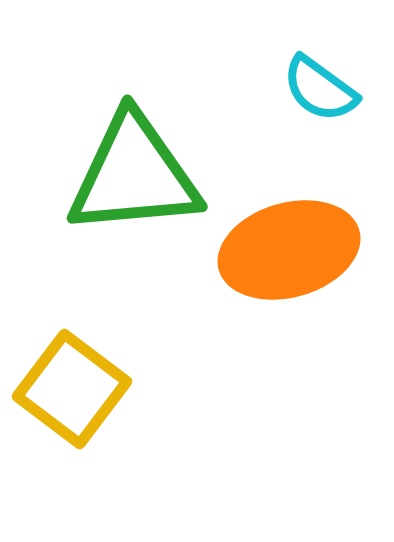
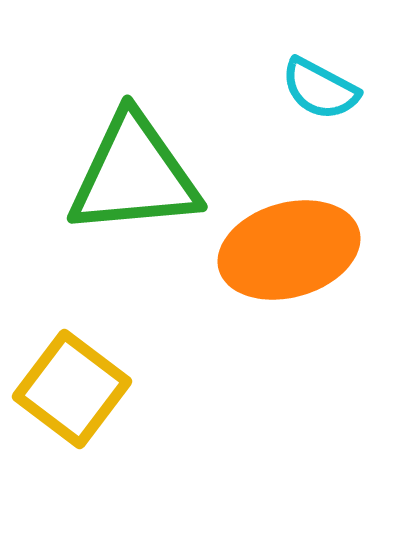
cyan semicircle: rotated 8 degrees counterclockwise
